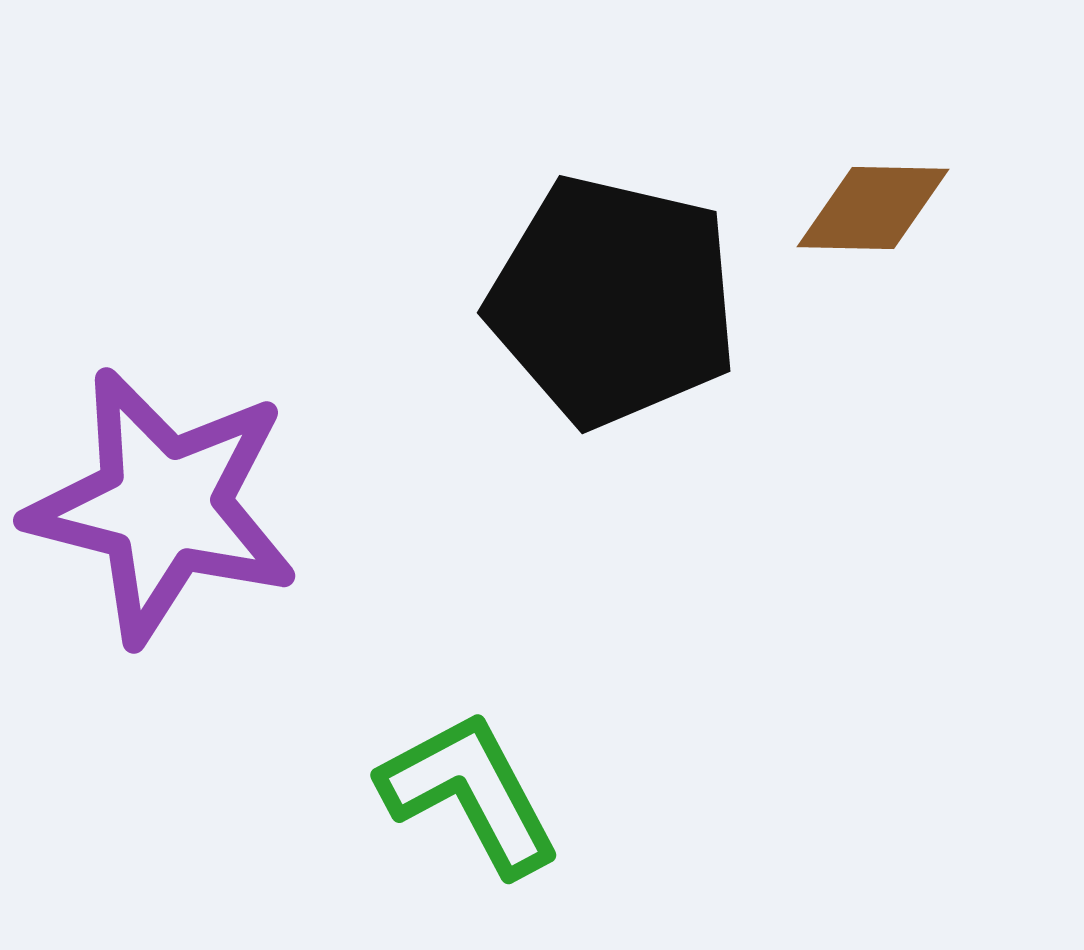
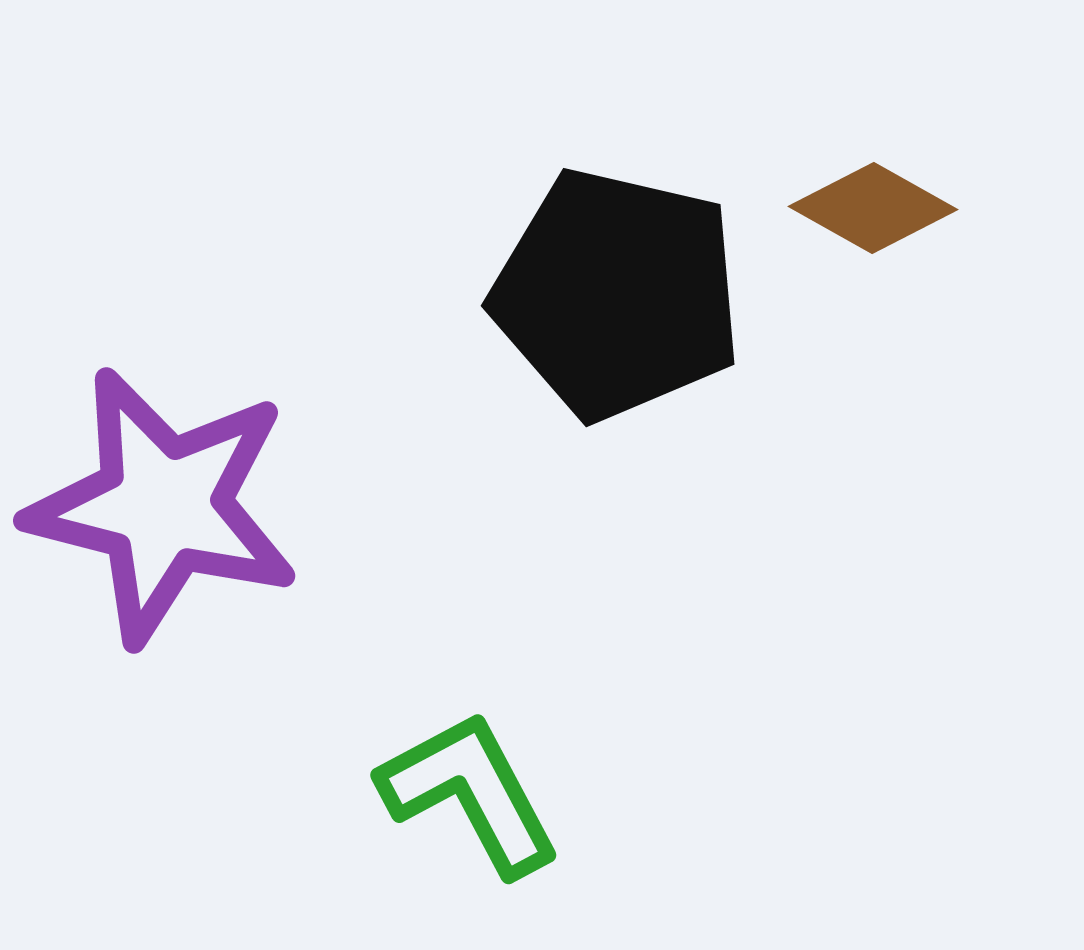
brown diamond: rotated 28 degrees clockwise
black pentagon: moved 4 px right, 7 px up
